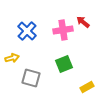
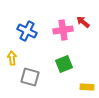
blue cross: rotated 18 degrees counterclockwise
yellow arrow: rotated 80 degrees counterclockwise
gray square: moved 1 px left, 1 px up
yellow rectangle: rotated 32 degrees clockwise
